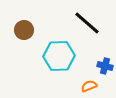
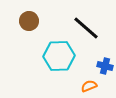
black line: moved 1 px left, 5 px down
brown circle: moved 5 px right, 9 px up
